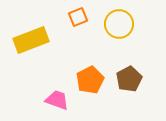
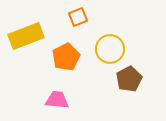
yellow circle: moved 9 px left, 25 px down
yellow rectangle: moved 5 px left, 4 px up
orange pentagon: moved 24 px left, 23 px up
pink trapezoid: rotated 15 degrees counterclockwise
